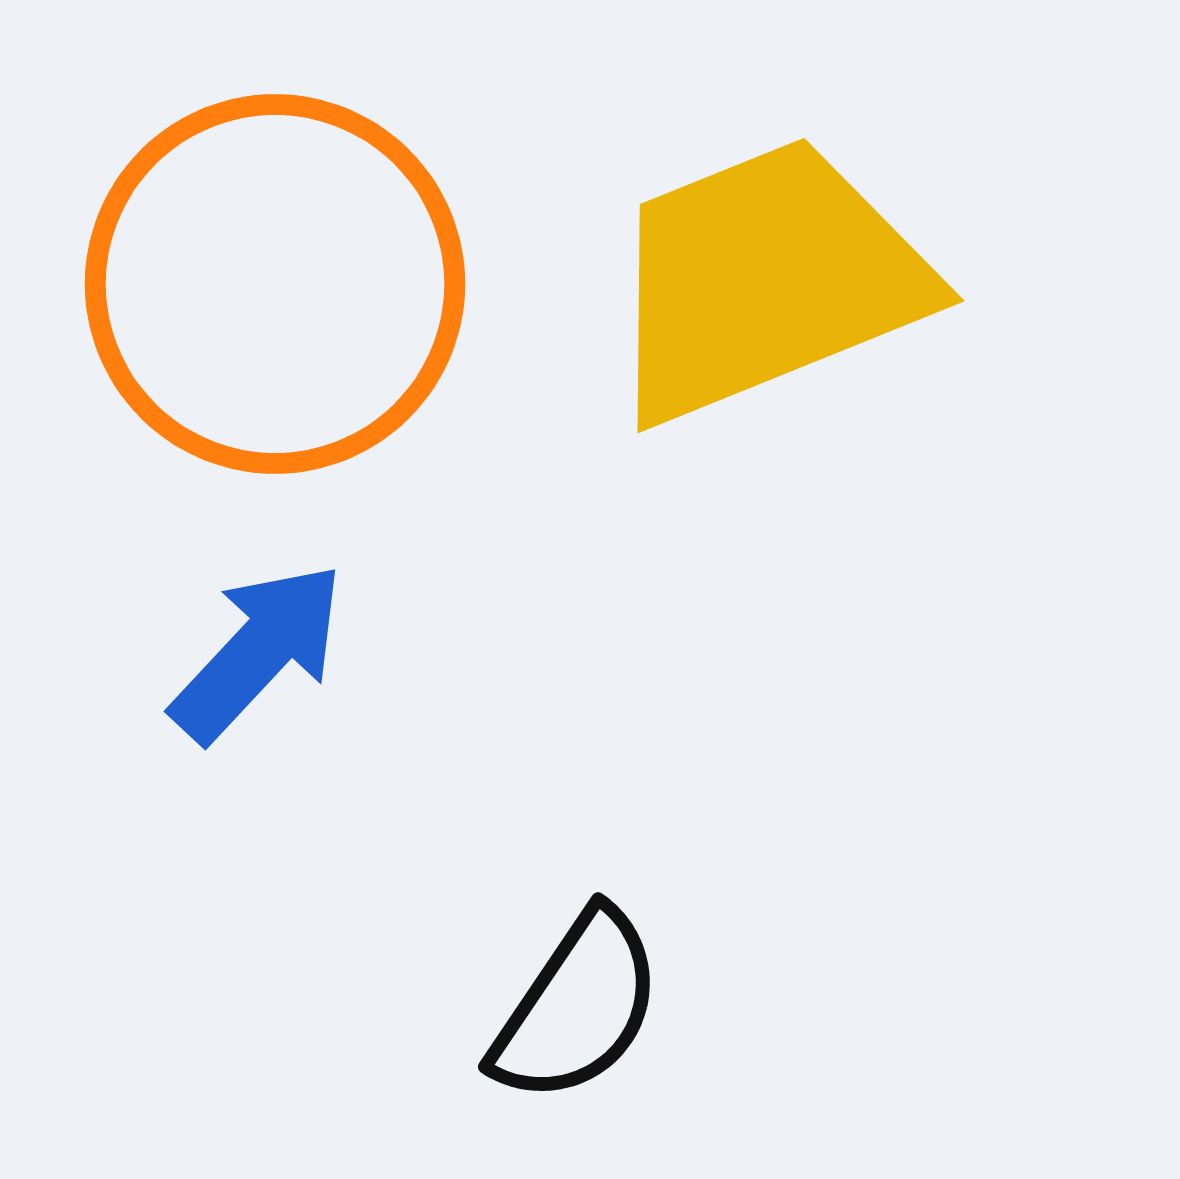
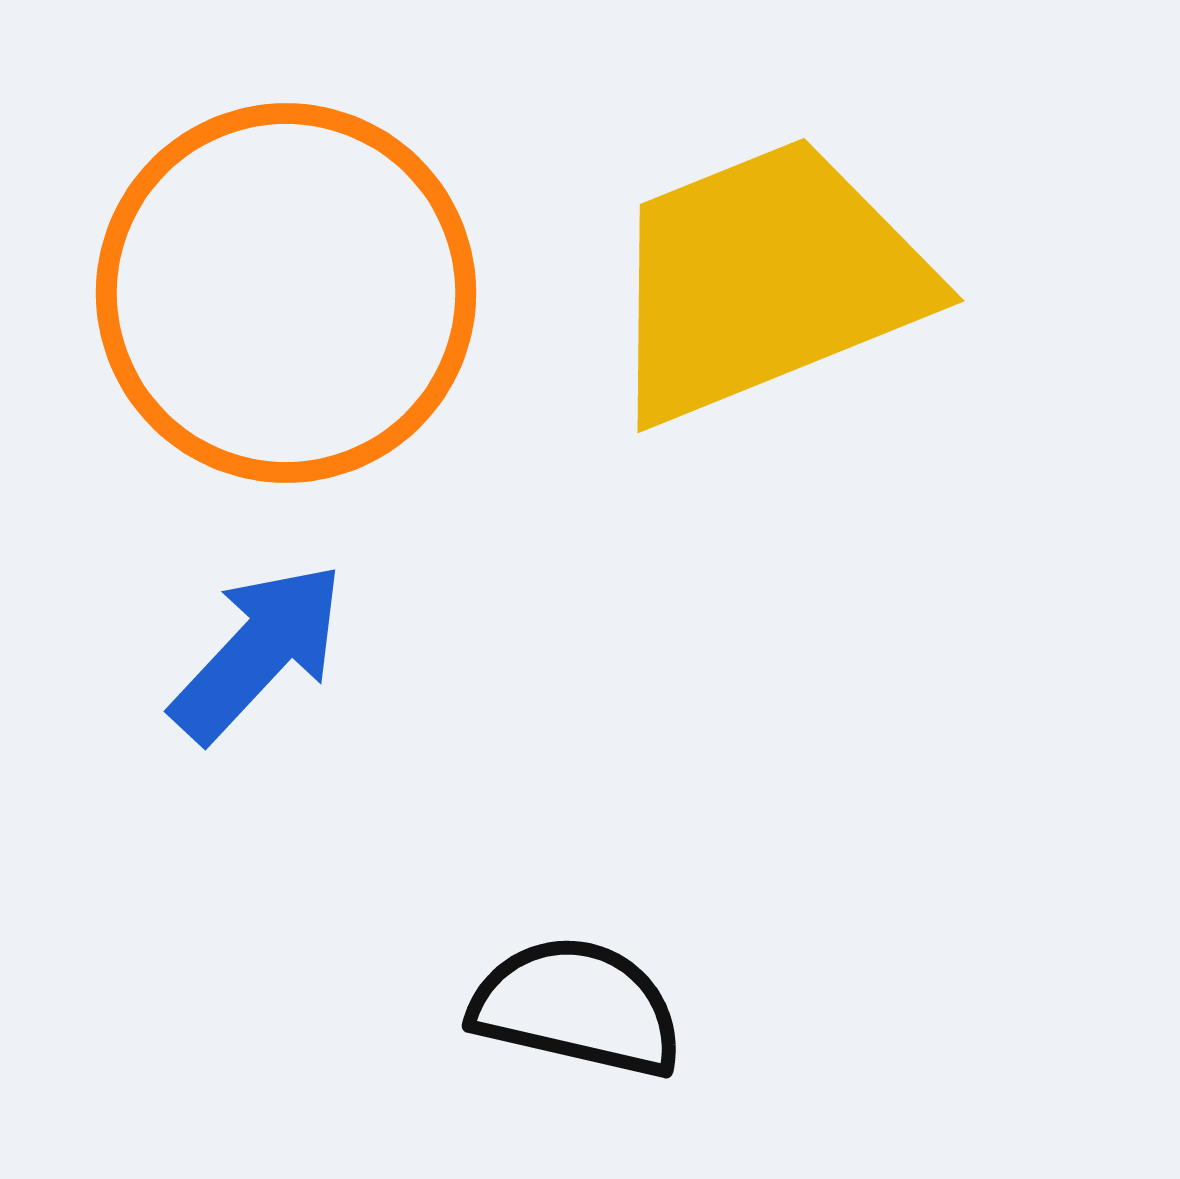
orange circle: moved 11 px right, 9 px down
black semicircle: rotated 111 degrees counterclockwise
